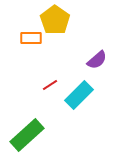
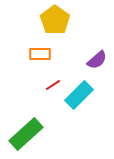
orange rectangle: moved 9 px right, 16 px down
red line: moved 3 px right
green rectangle: moved 1 px left, 1 px up
